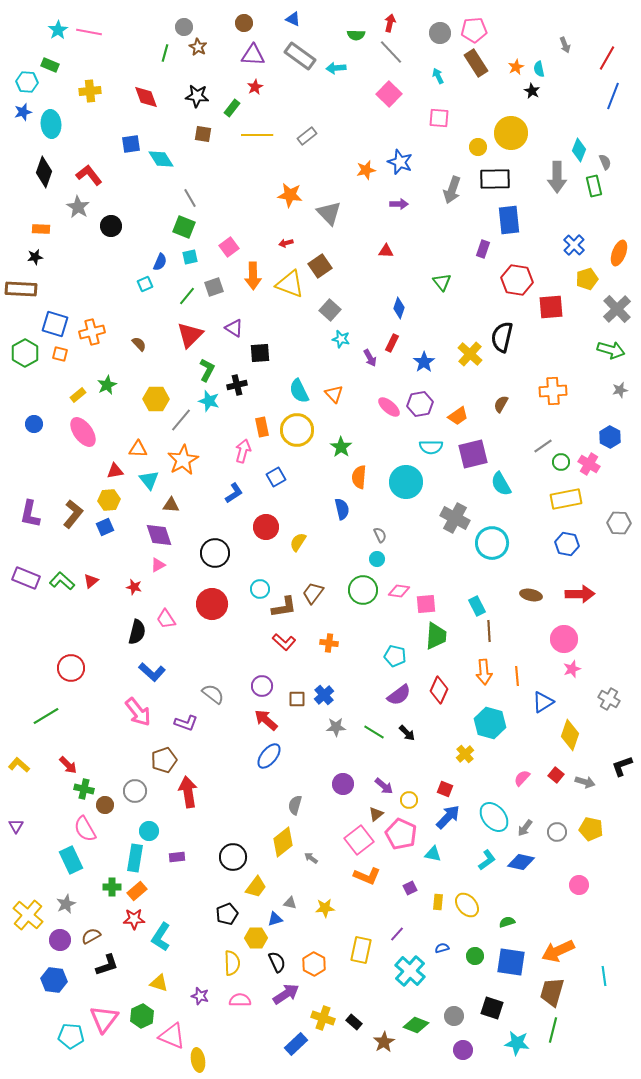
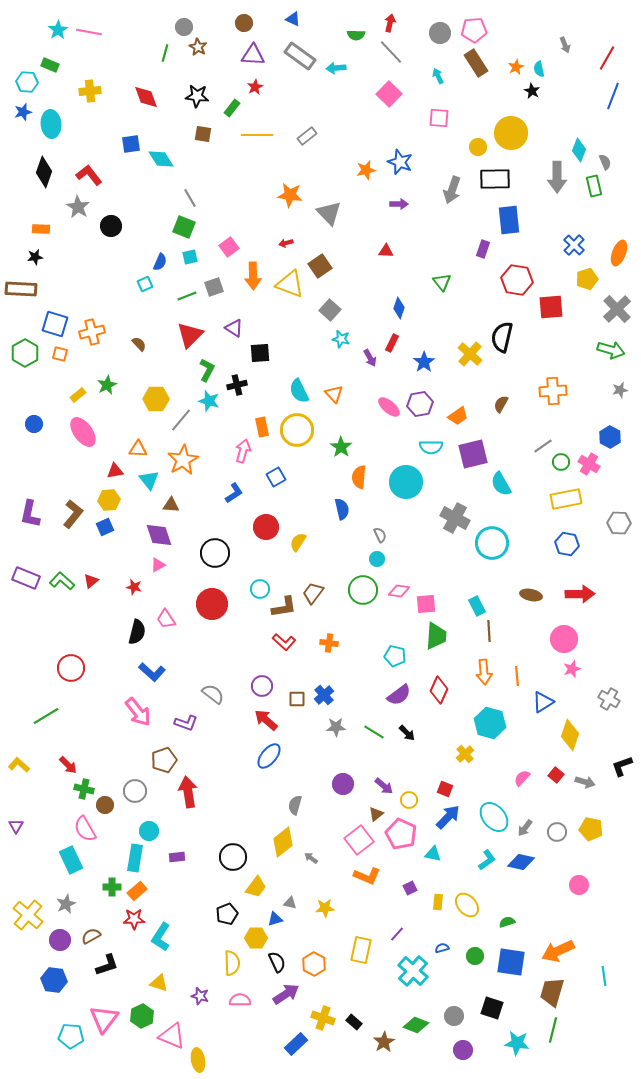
green line at (187, 296): rotated 30 degrees clockwise
cyan cross at (410, 971): moved 3 px right
